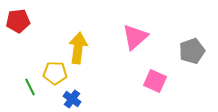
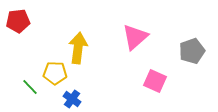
green line: rotated 18 degrees counterclockwise
